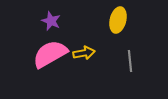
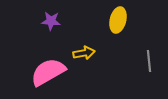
purple star: rotated 18 degrees counterclockwise
pink semicircle: moved 2 px left, 18 px down
gray line: moved 19 px right
